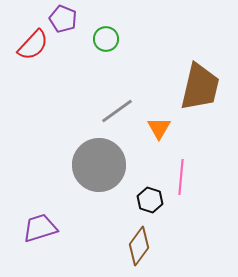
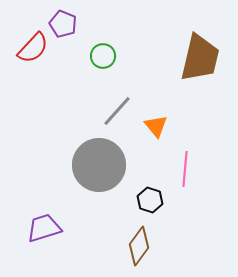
purple pentagon: moved 5 px down
green circle: moved 3 px left, 17 px down
red semicircle: moved 3 px down
brown trapezoid: moved 29 px up
gray line: rotated 12 degrees counterclockwise
orange triangle: moved 3 px left, 2 px up; rotated 10 degrees counterclockwise
pink line: moved 4 px right, 8 px up
purple trapezoid: moved 4 px right
